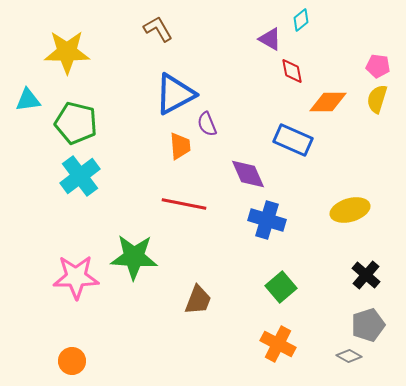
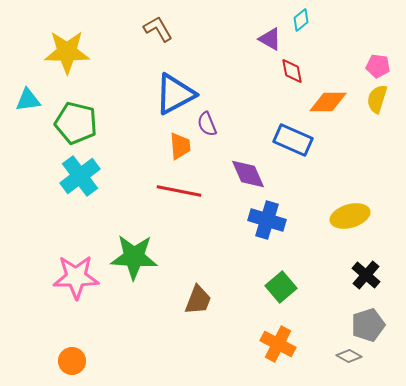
red line: moved 5 px left, 13 px up
yellow ellipse: moved 6 px down
